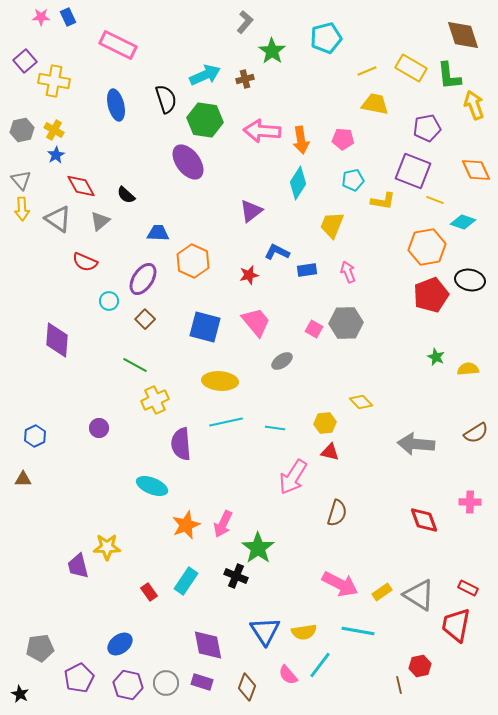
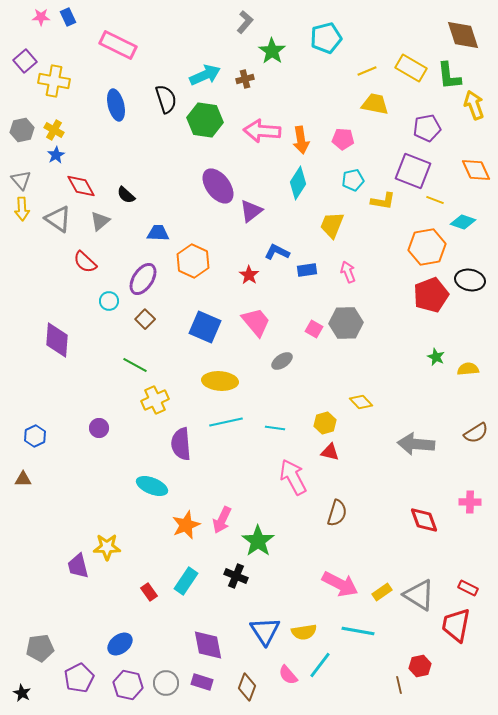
purple ellipse at (188, 162): moved 30 px right, 24 px down
red semicircle at (85, 262): rotated 20 degrees clockwise
red star at (249, 275): rotated 24 degrees counterclockwise
blue square at (205, 327): rotated 8 degrees clockwise
yellow hexagon at (325, 423): rotated 10 degrees counterclockwise
pink arrow at (293, 477): rotated 120 degrees clockwise
pink arrow at (223, 524): moved 1 px left, 4 px up
green star at (258, 548): moved 7 px up
black star at (20, 694): moved 2 px right, 1 px up
